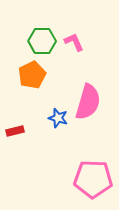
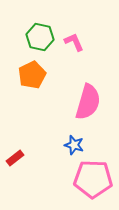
green hexagon: moved 2 px left, 4 px up; rotated 12 degrees clockwise
blue star: moved 16 px right, 27 px down
red rectangle: moved 27 px down; rotated 24 degrees counterclockwise
